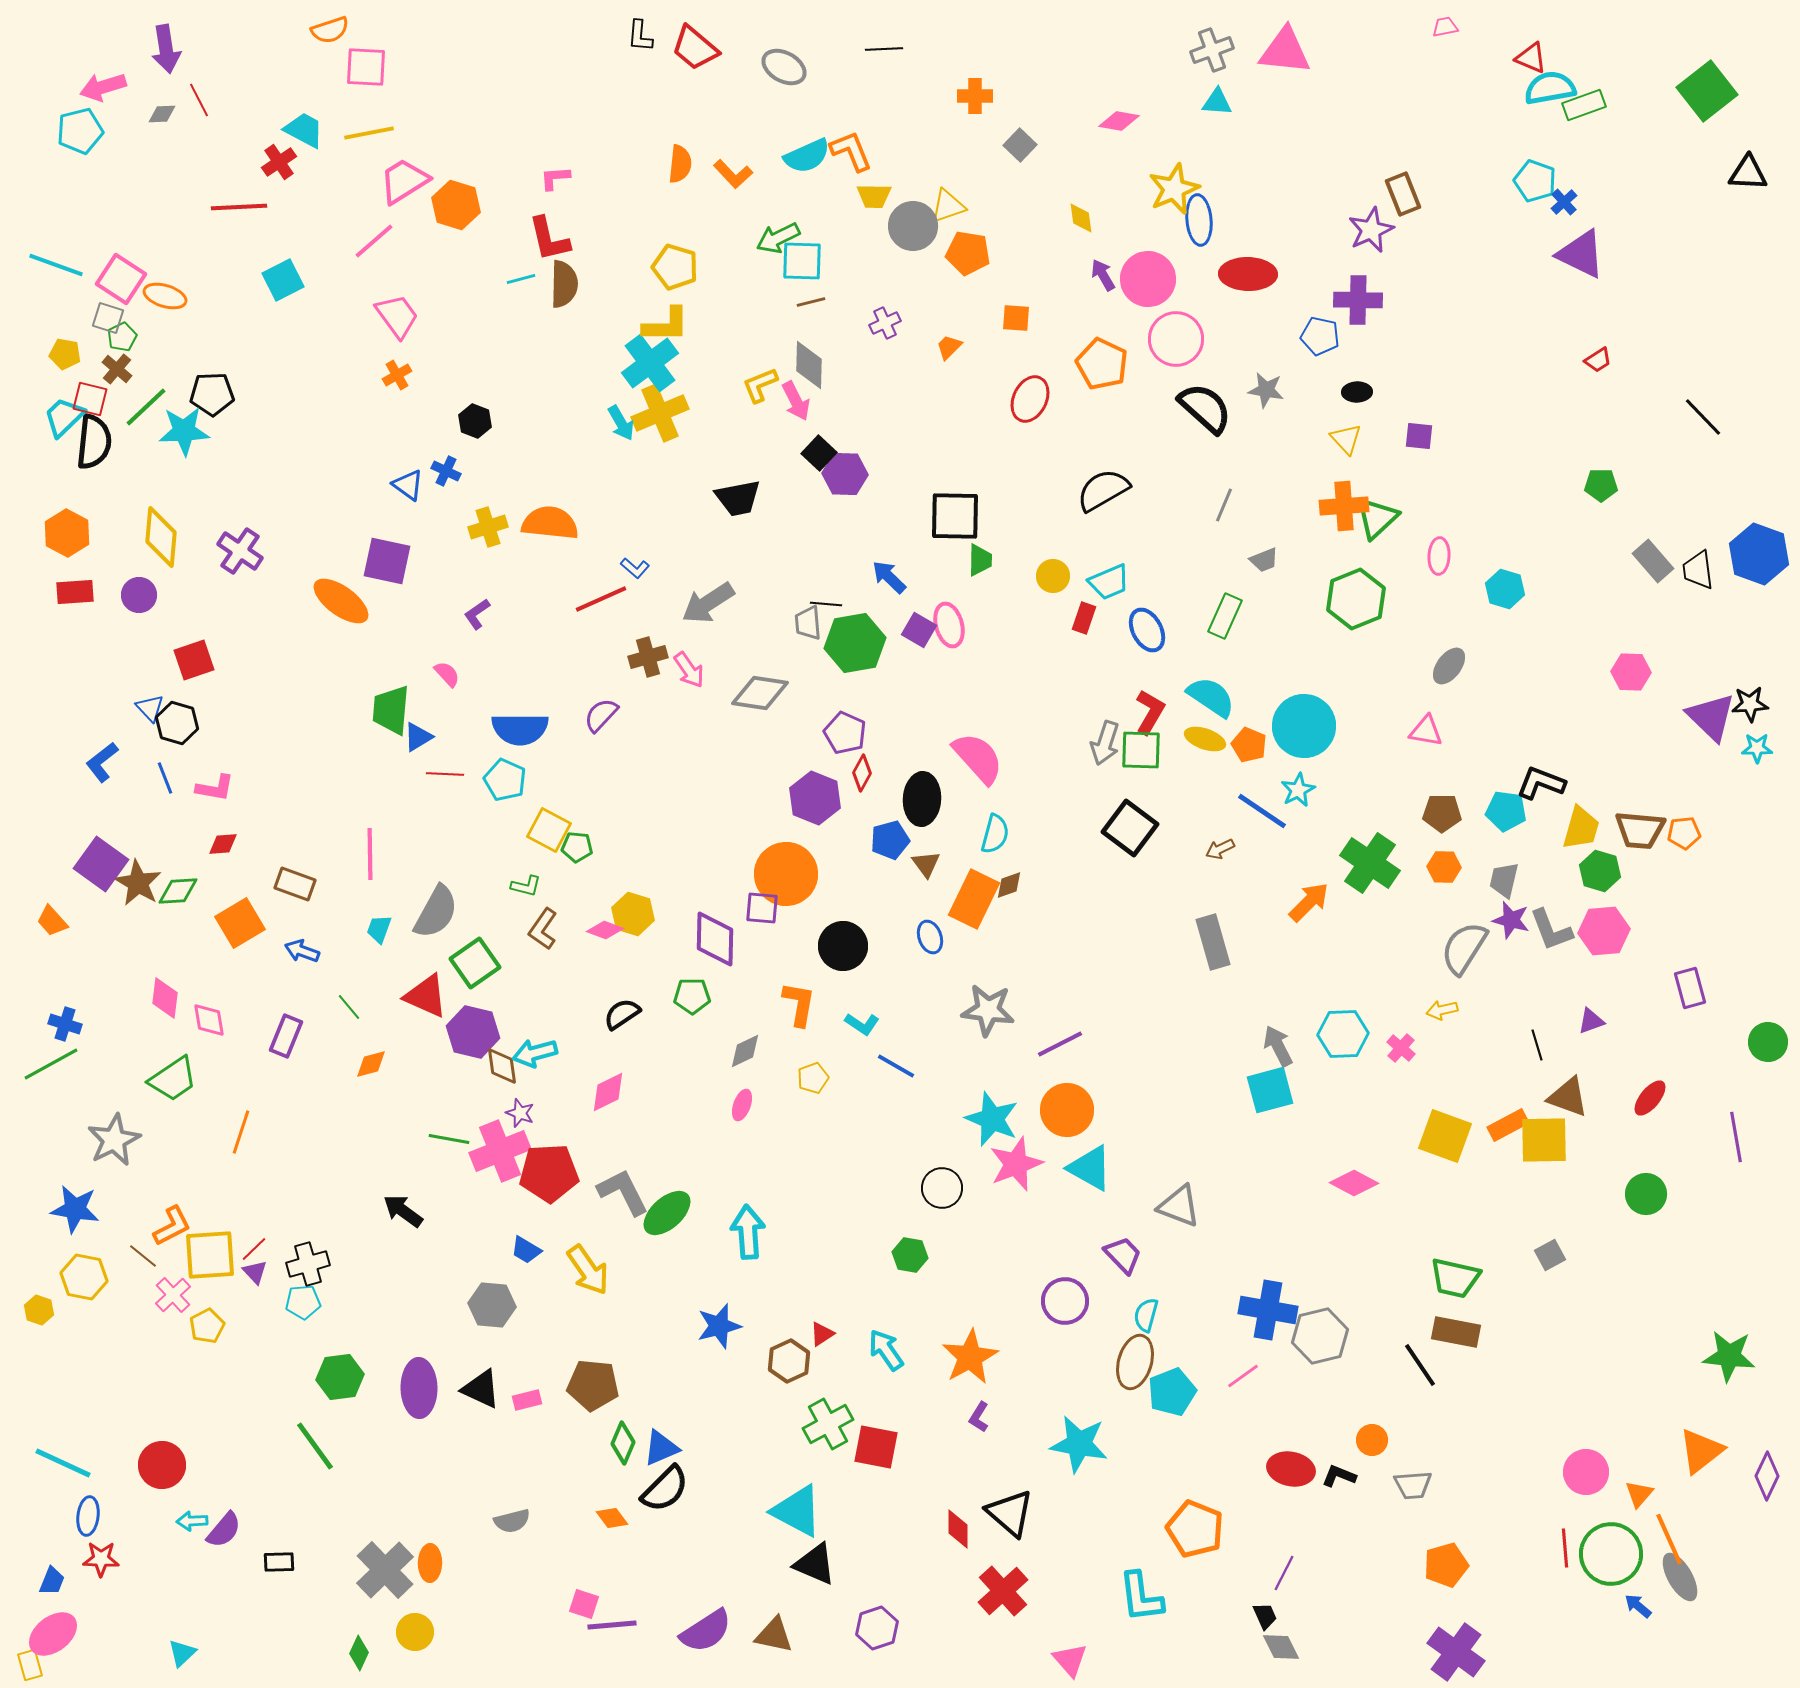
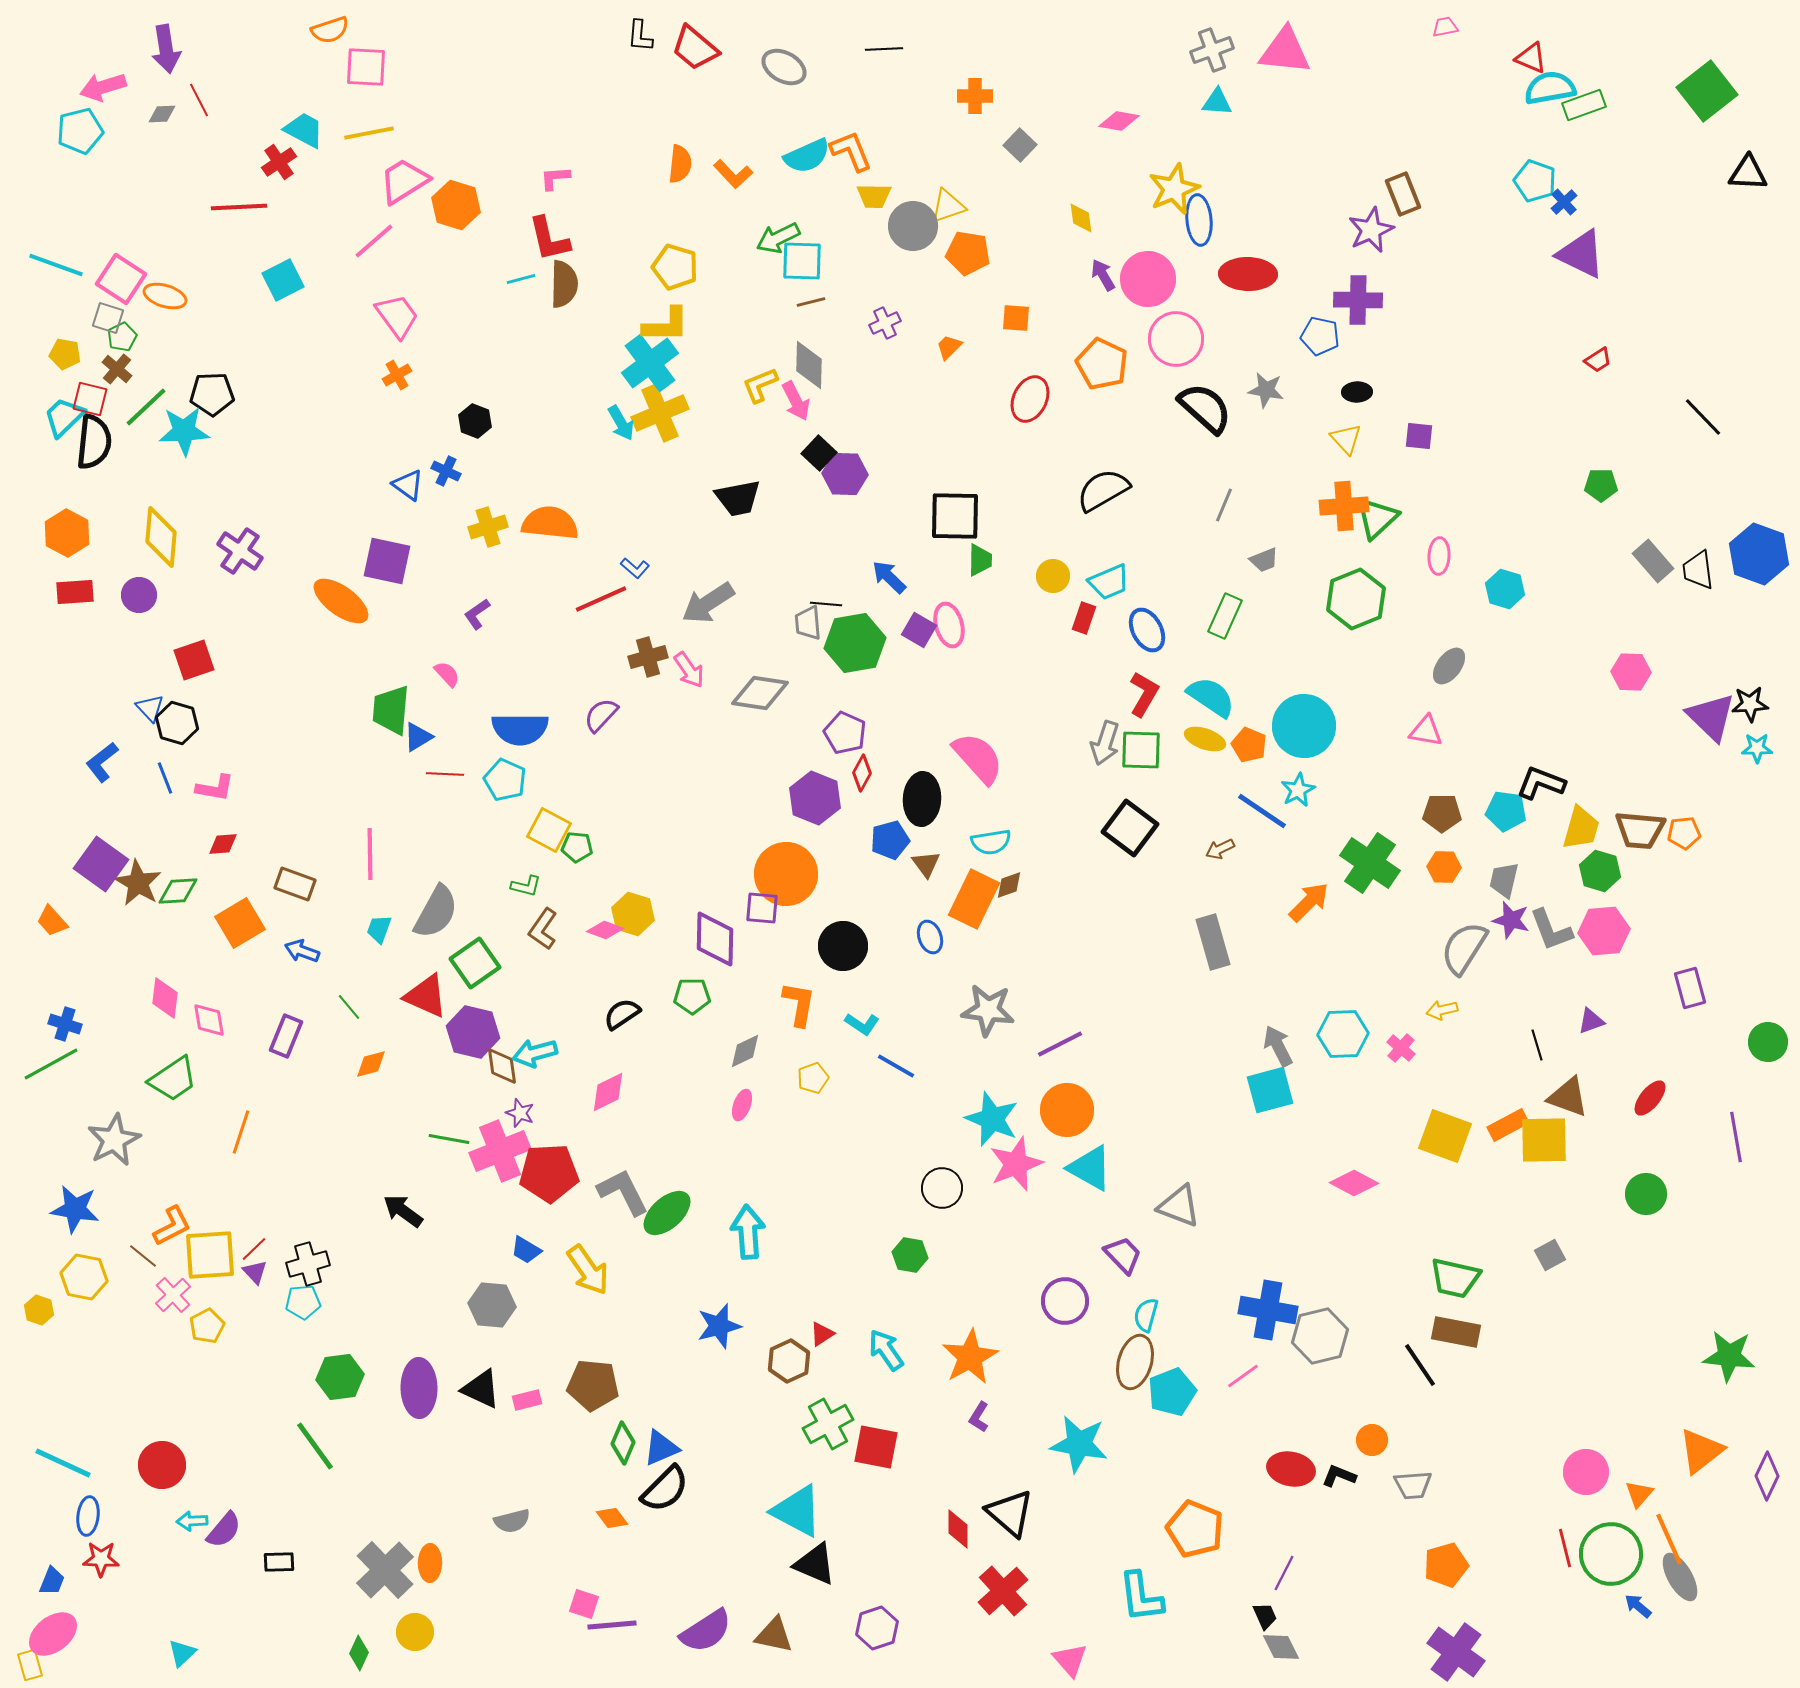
red L-shape at (1150, 712): moved 6 px left, 18 px up
cyan semicircle at (995, 834): moved 4 px left, 8 px down; rotated 66 degrees clockwise
red line at (1565, 1548): rotated 9 degrees counterclockwise
